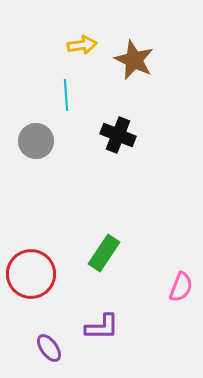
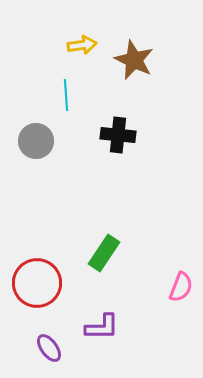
black cross: rotated 16 degrees counterclockwise
red circle: moved 6 px right, 9 px down
